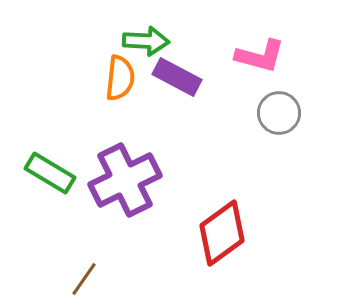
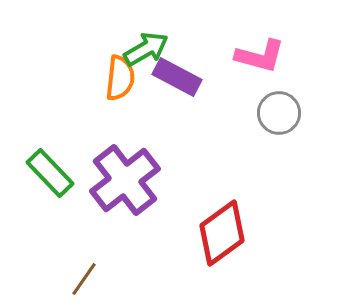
green arrow: moved 8 px down; rotated 33 degrees counterclockwise
green rectangle: rotated 15 degrees clockwise
purple cross: rotated 12 degrees counterclockwise
